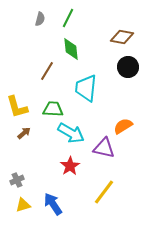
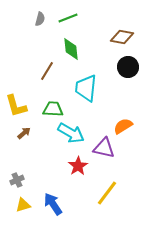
green line: rotated 42 degrees clockwise
yellow L-shape: moved 1 px left, 1 px up
red star: moved 8 px right
yellow line: moved 3 px right, 1 px down
